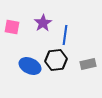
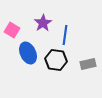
pink square: moved 3 px down; rotated 21 degrees clockwise
black hexagon: rotated 15 degrees clockwise
blue ellipse: moved 2 px left, 13 px up; rotated 40 degrees clockwise
